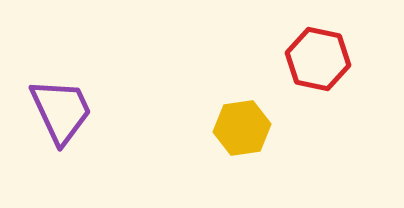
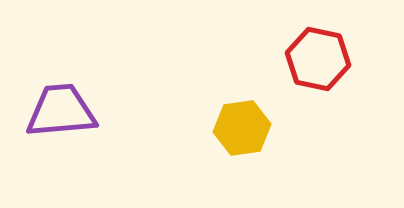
purple trapezoid: rotated 70 degrees counterclockwise
